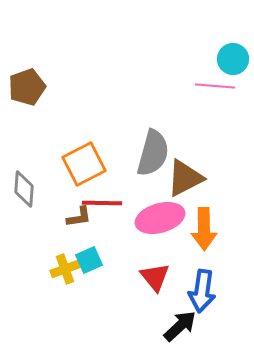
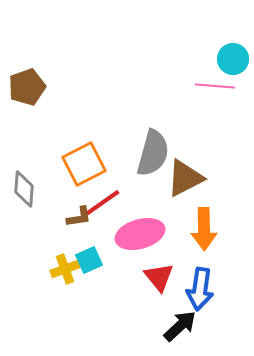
red line: rotated 36 degrees counterclockwise
pink ellipse: moved 20 px left, 16 px down
red triangle: moved 4 px right
blue arrow: moved 2 px left, 2 px up
